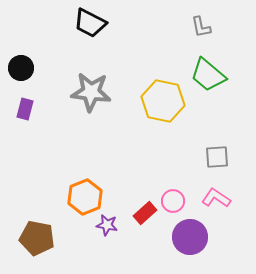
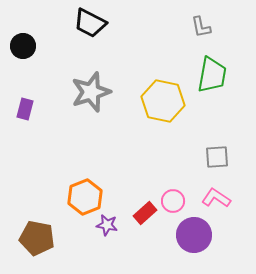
black circle: moved 2 px right, 22 px up
green trapezoid: moved 4 px right; rotated 120 degrees counterclockwise
gray star: rotated 24 degrees counterclockwise
purple circle: moved 4 px right, 2 px up
